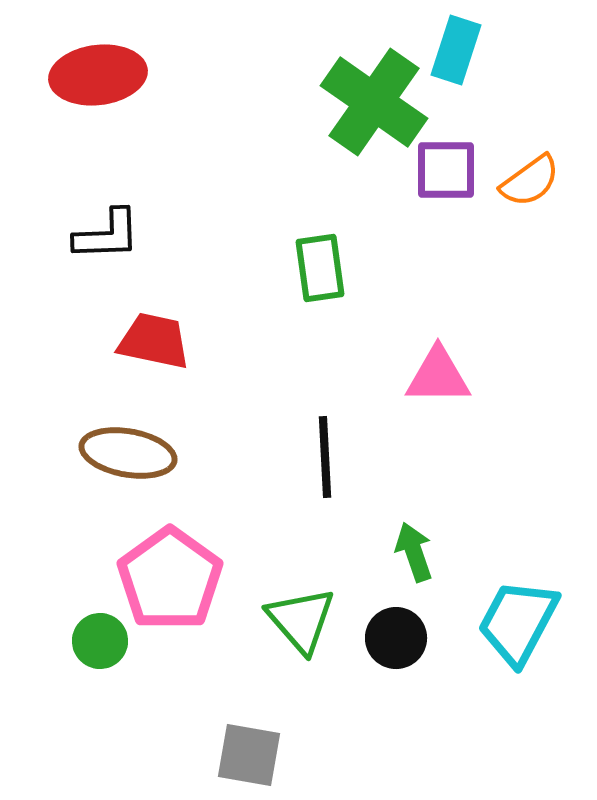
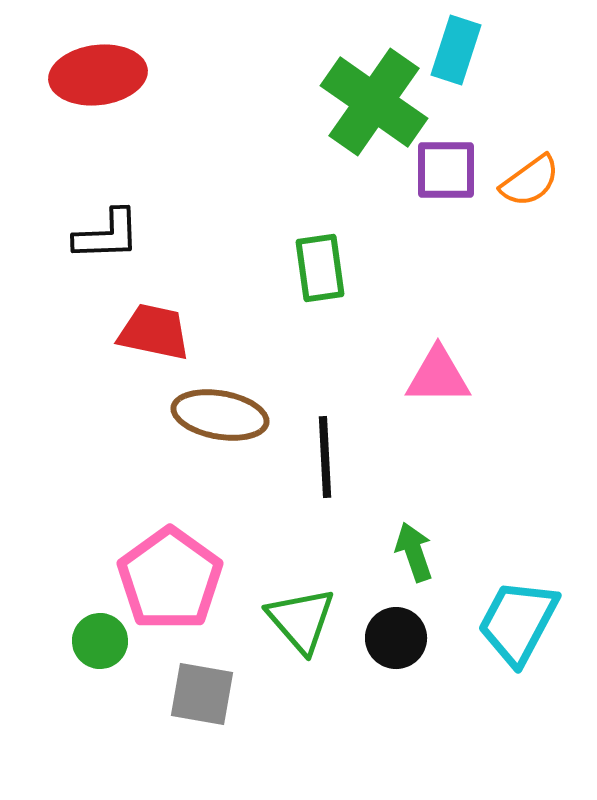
red trapezoid: moved 9 px up
brown ellipse: moved 92 px right, 38 px up
gray square: moved 47 px left, 61 px up
